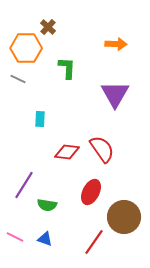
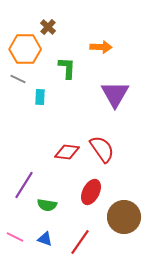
orange arrow: moved 15 px left, 3 px down
orange hexagon: moved 1 px left, 1 px down
cyan rectangle: moved 22 px up
red line: moved 14 px left
